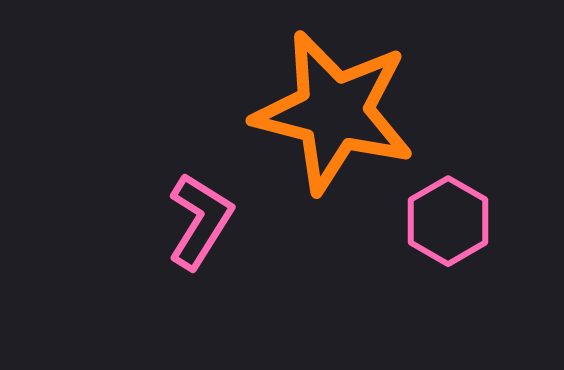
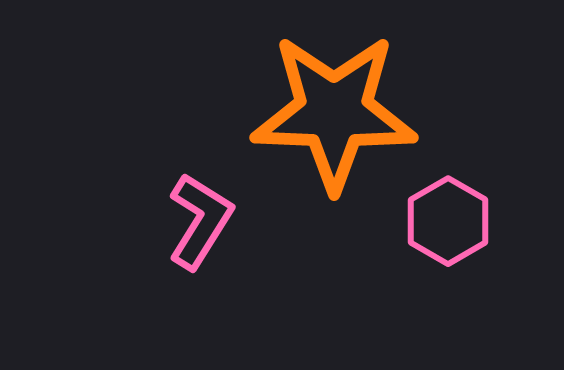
orange star: rotated 12 degrees counterclockwise
